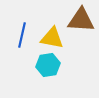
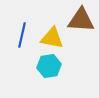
cyan hexagon: moved 1 px right, 1 px down
